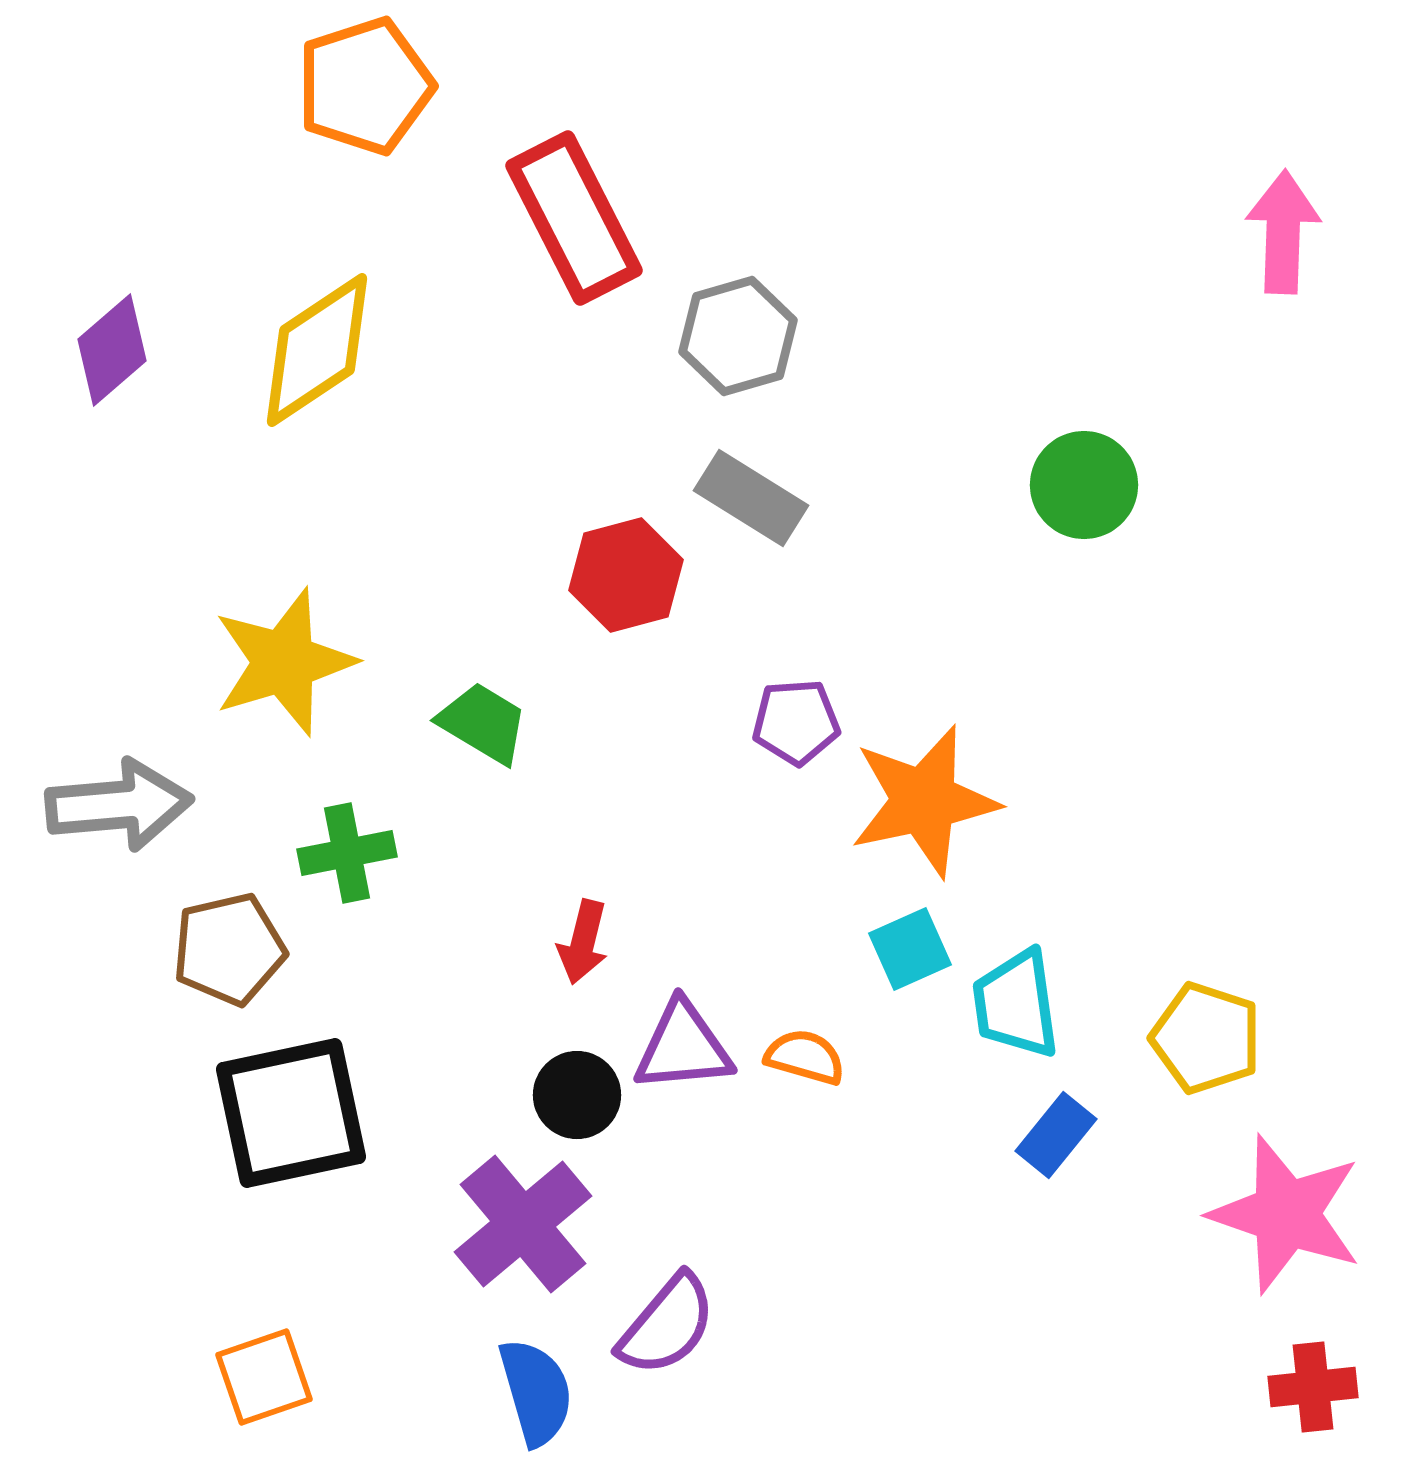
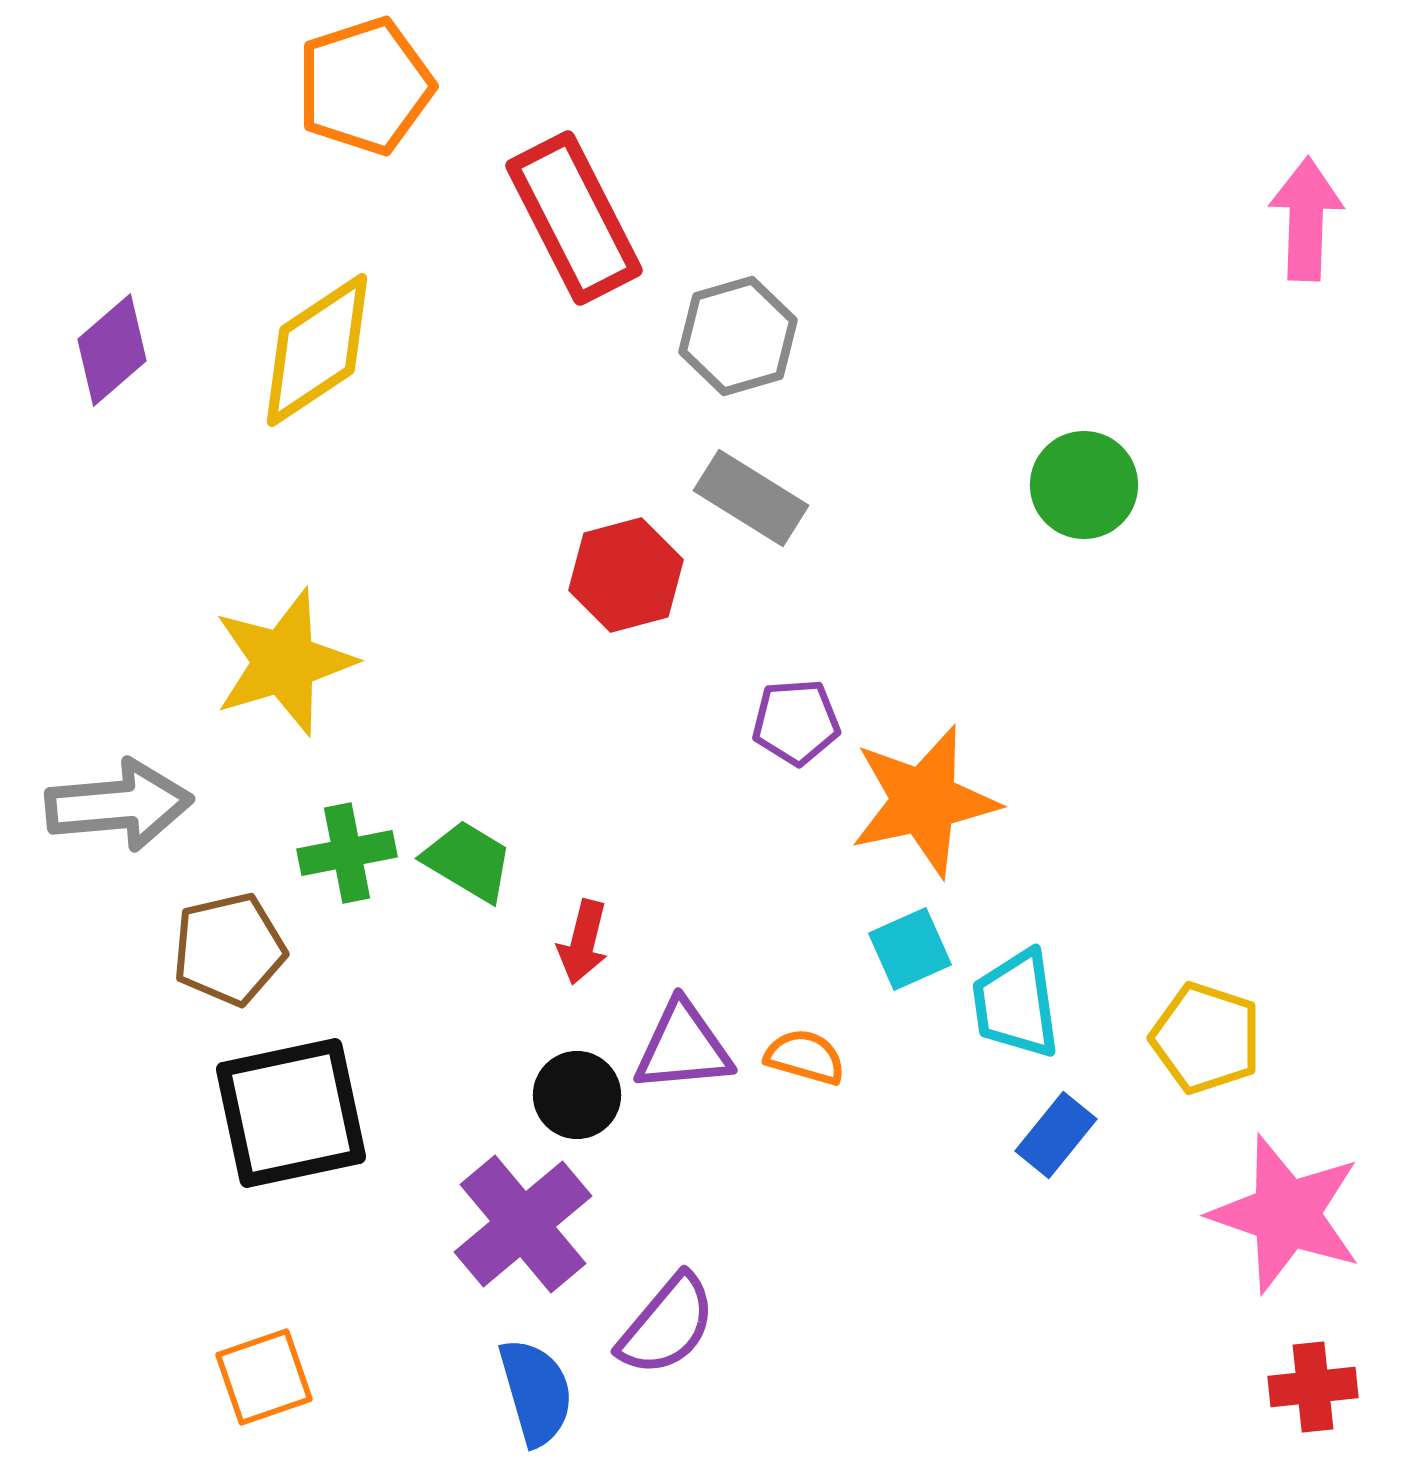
pink arrow: moved 23 px right, 13 px up
green trapezoid: moved 15 px left, 138 px down
